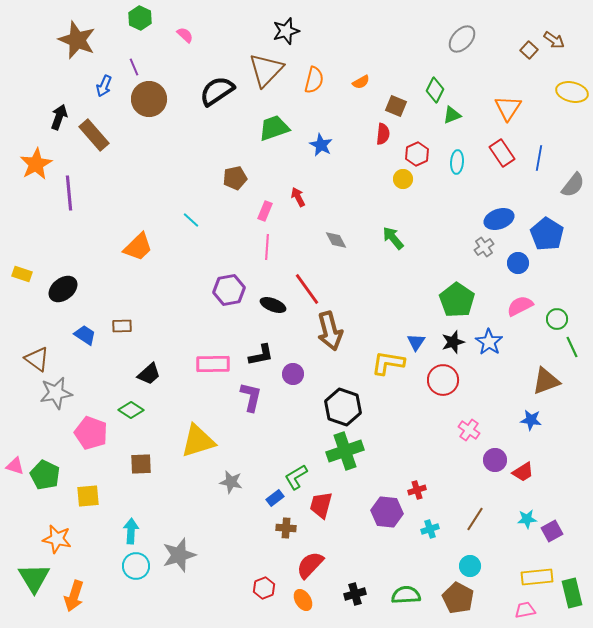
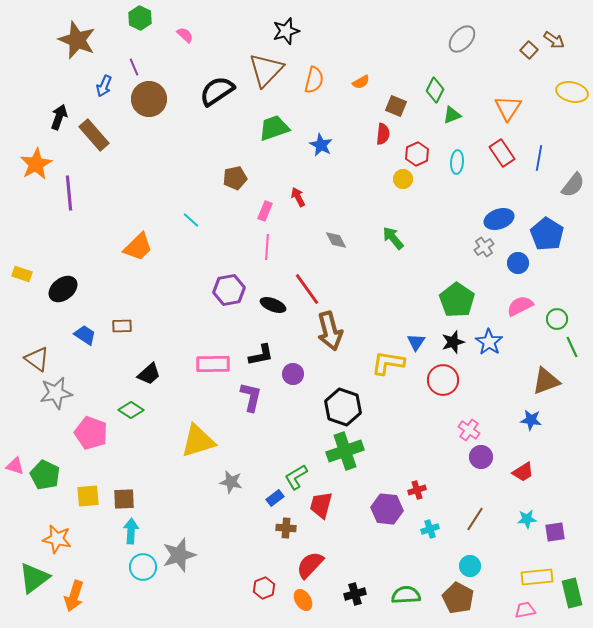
purple circle at (495, 460): moved 14 px left, 3 px up
brown square at (141, 464): moved 17 px left, 35 px down
purple hexagon at (387, 512): moved 3 px up
purple square at (552, 531): moved 3 px right, 1 px down; rotated 20 degrees clockwise
cyan circle at (136, 566): moved 7 px right, 1 px down
green triangle at (34, 578): rotated 24 degrees clockwise
